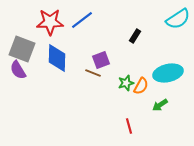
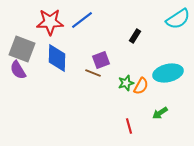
green arrow: moved 8 px down
